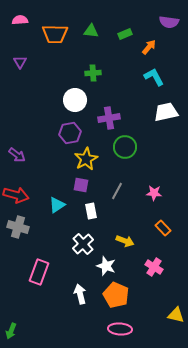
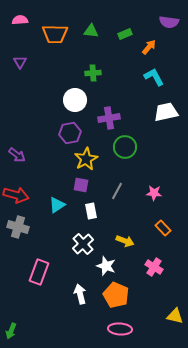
yellow triangle: moved 1 px left, 1 px down
